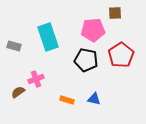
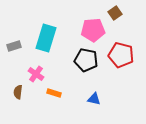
brown square: rotated 32 degrees counterclockwise
cyan rectangle: moved 2 px left, 1 px down; rotated 36 degrees clockwise
gray rectangle: rotated 32 degrees counterclockwise
red pentagon: rotated 25 degrees counterclockwise
pink cross: moved 5 px up; rotated 35 degrees counterclockwise
brown semicircle: rotated 48 degrees counterclockwise
orange rectangle: moved 13 px left, 7 px up
